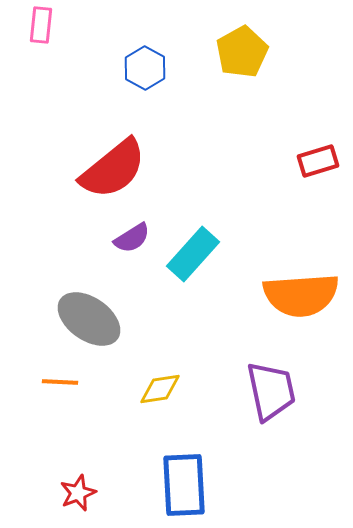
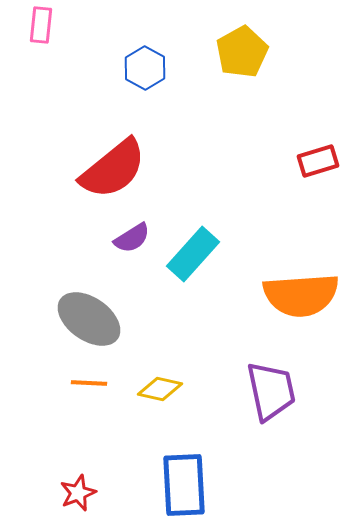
orange line: moved 29 px right, 1 px down
yellow diamond: rotated 21 degrees clockwise
